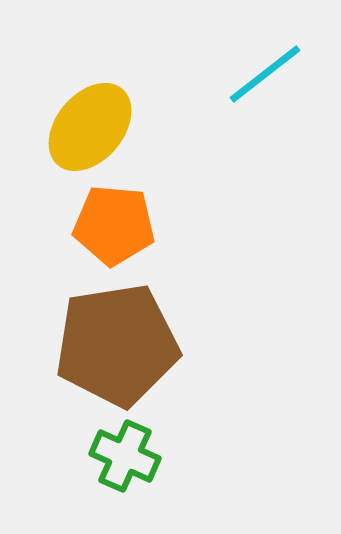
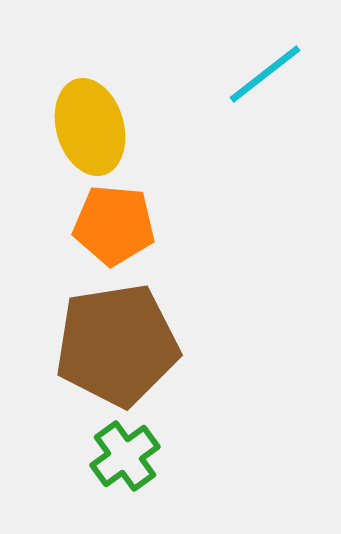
yellow ellipse: rotated 56 degrees counterclockwise
green cross: rotated 30 degrees clockwise
